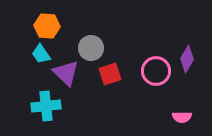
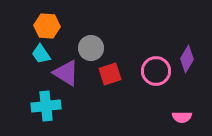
purple triangle: rotated 12 degrees counterclockwise
